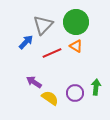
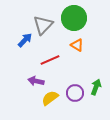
green circle: moved 2 px left, 4 px up
blue arrow: moved 1 px left, 2 px up
orange triangle: moved 1 px right, 1 px up
red line: moved 2 px left, 7 px down
purple arrow: moved 2 px right, 1 px up; rotated 21 degrees counterclockwise
green arrow: rotated 14 degrees clockwise
yellow semicircle: rotated 72 degrees counterclockwise
